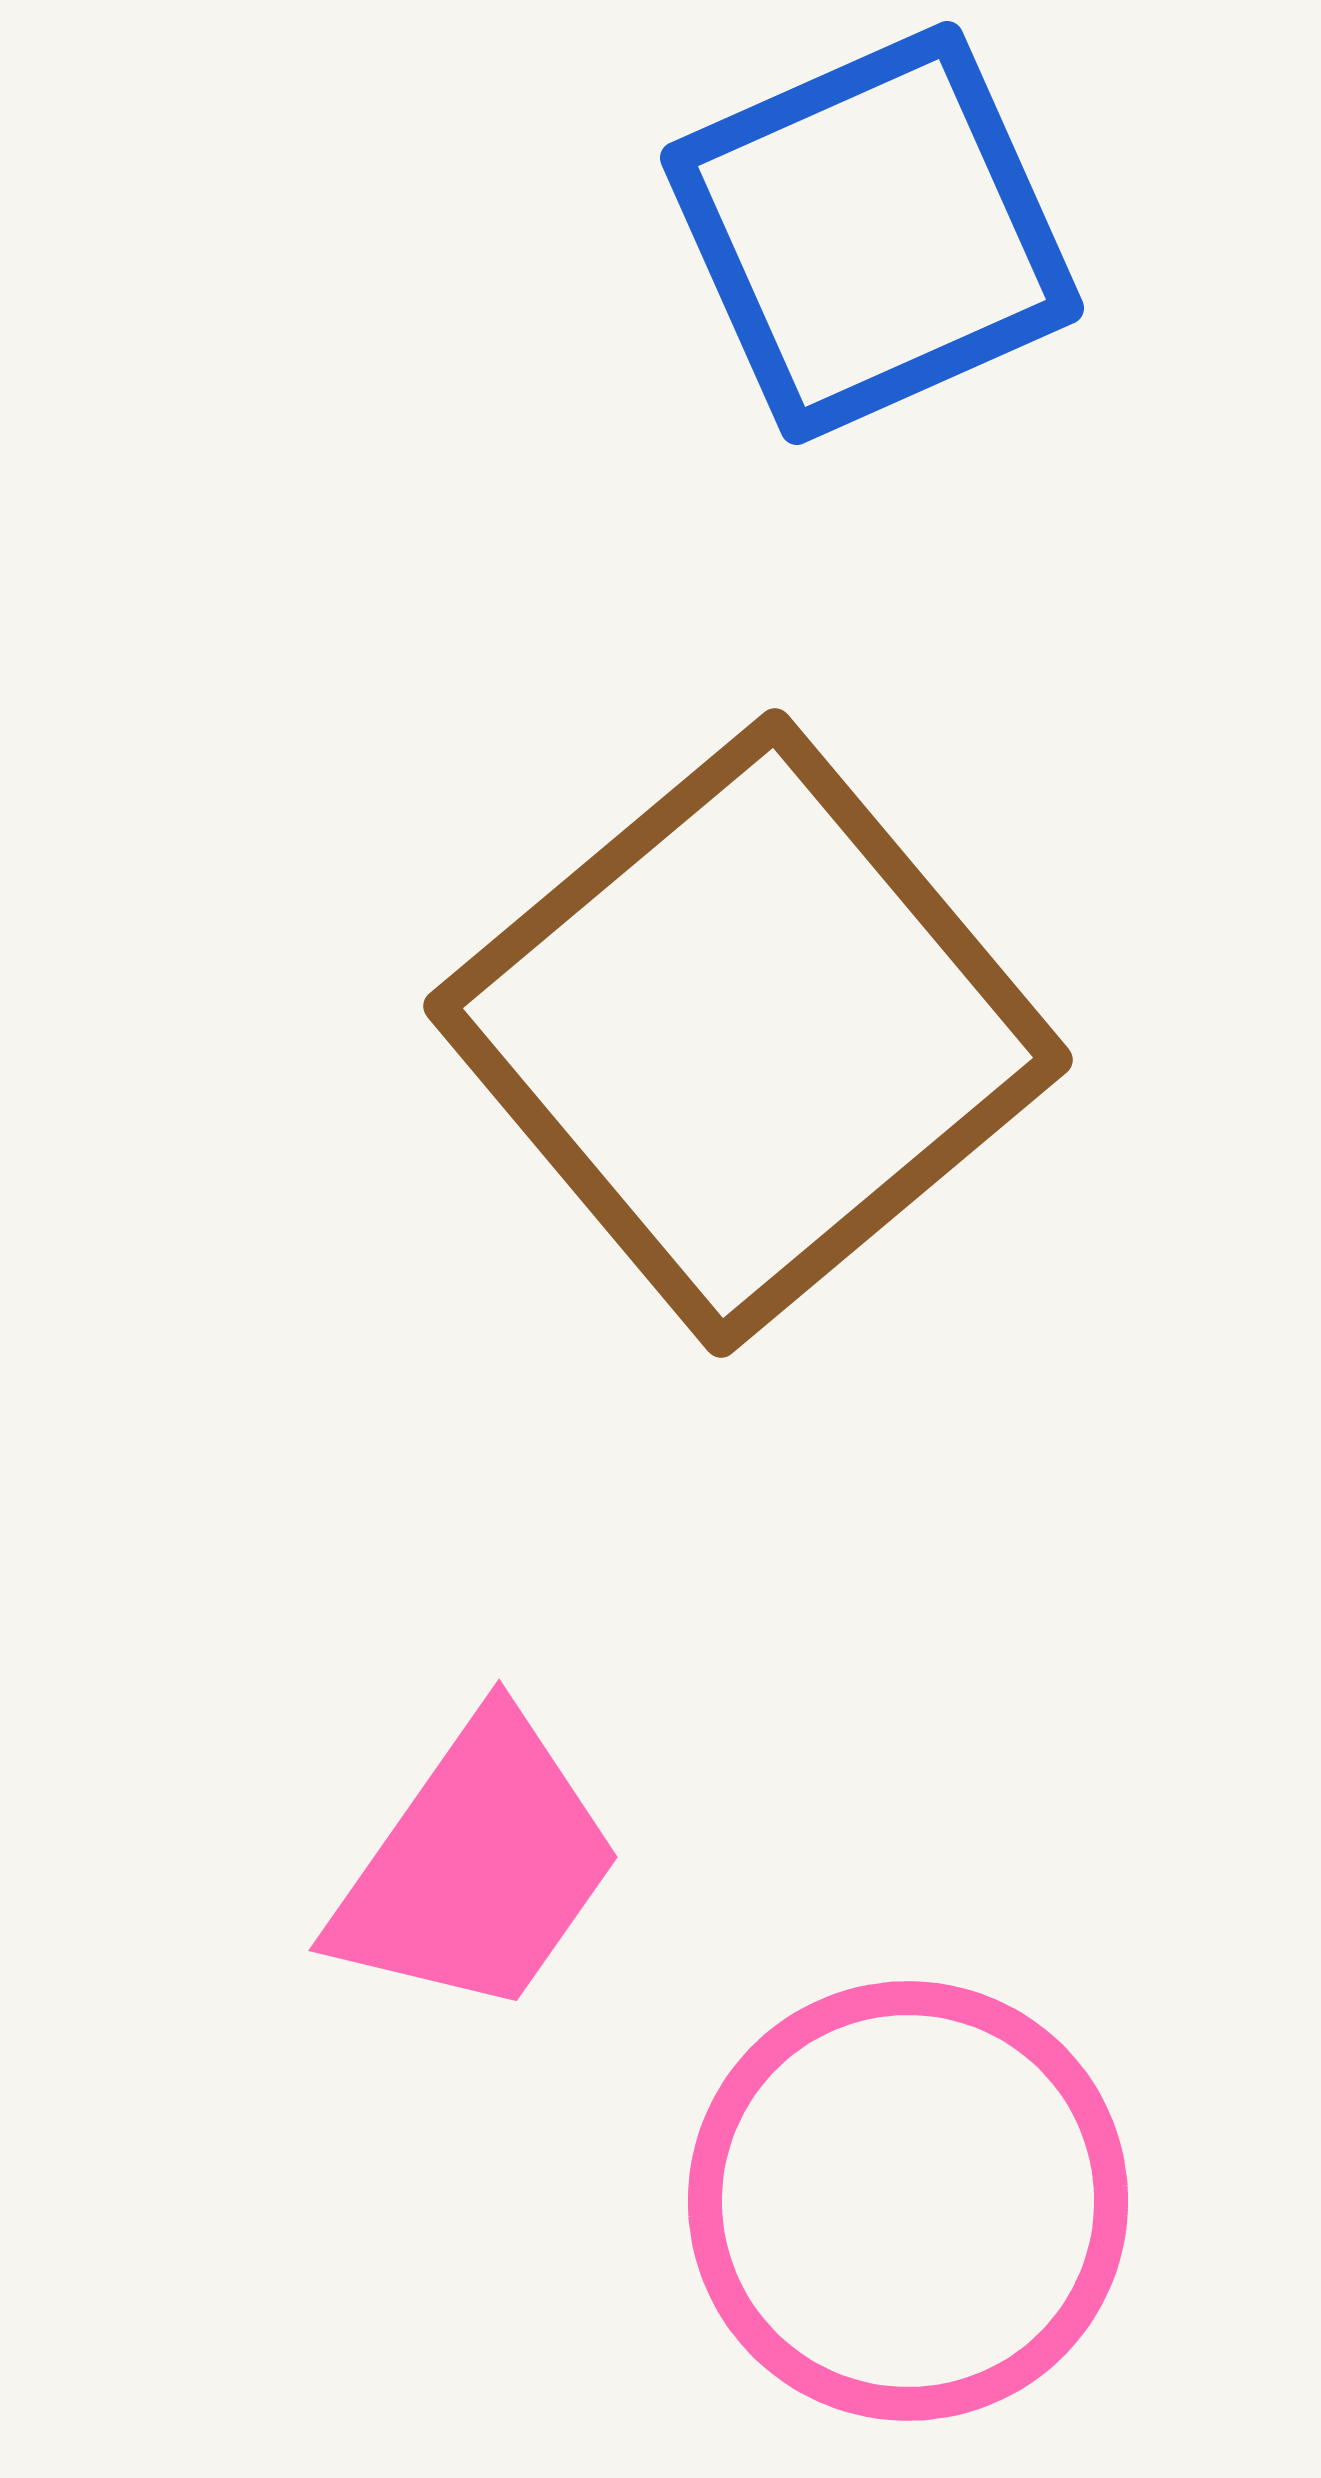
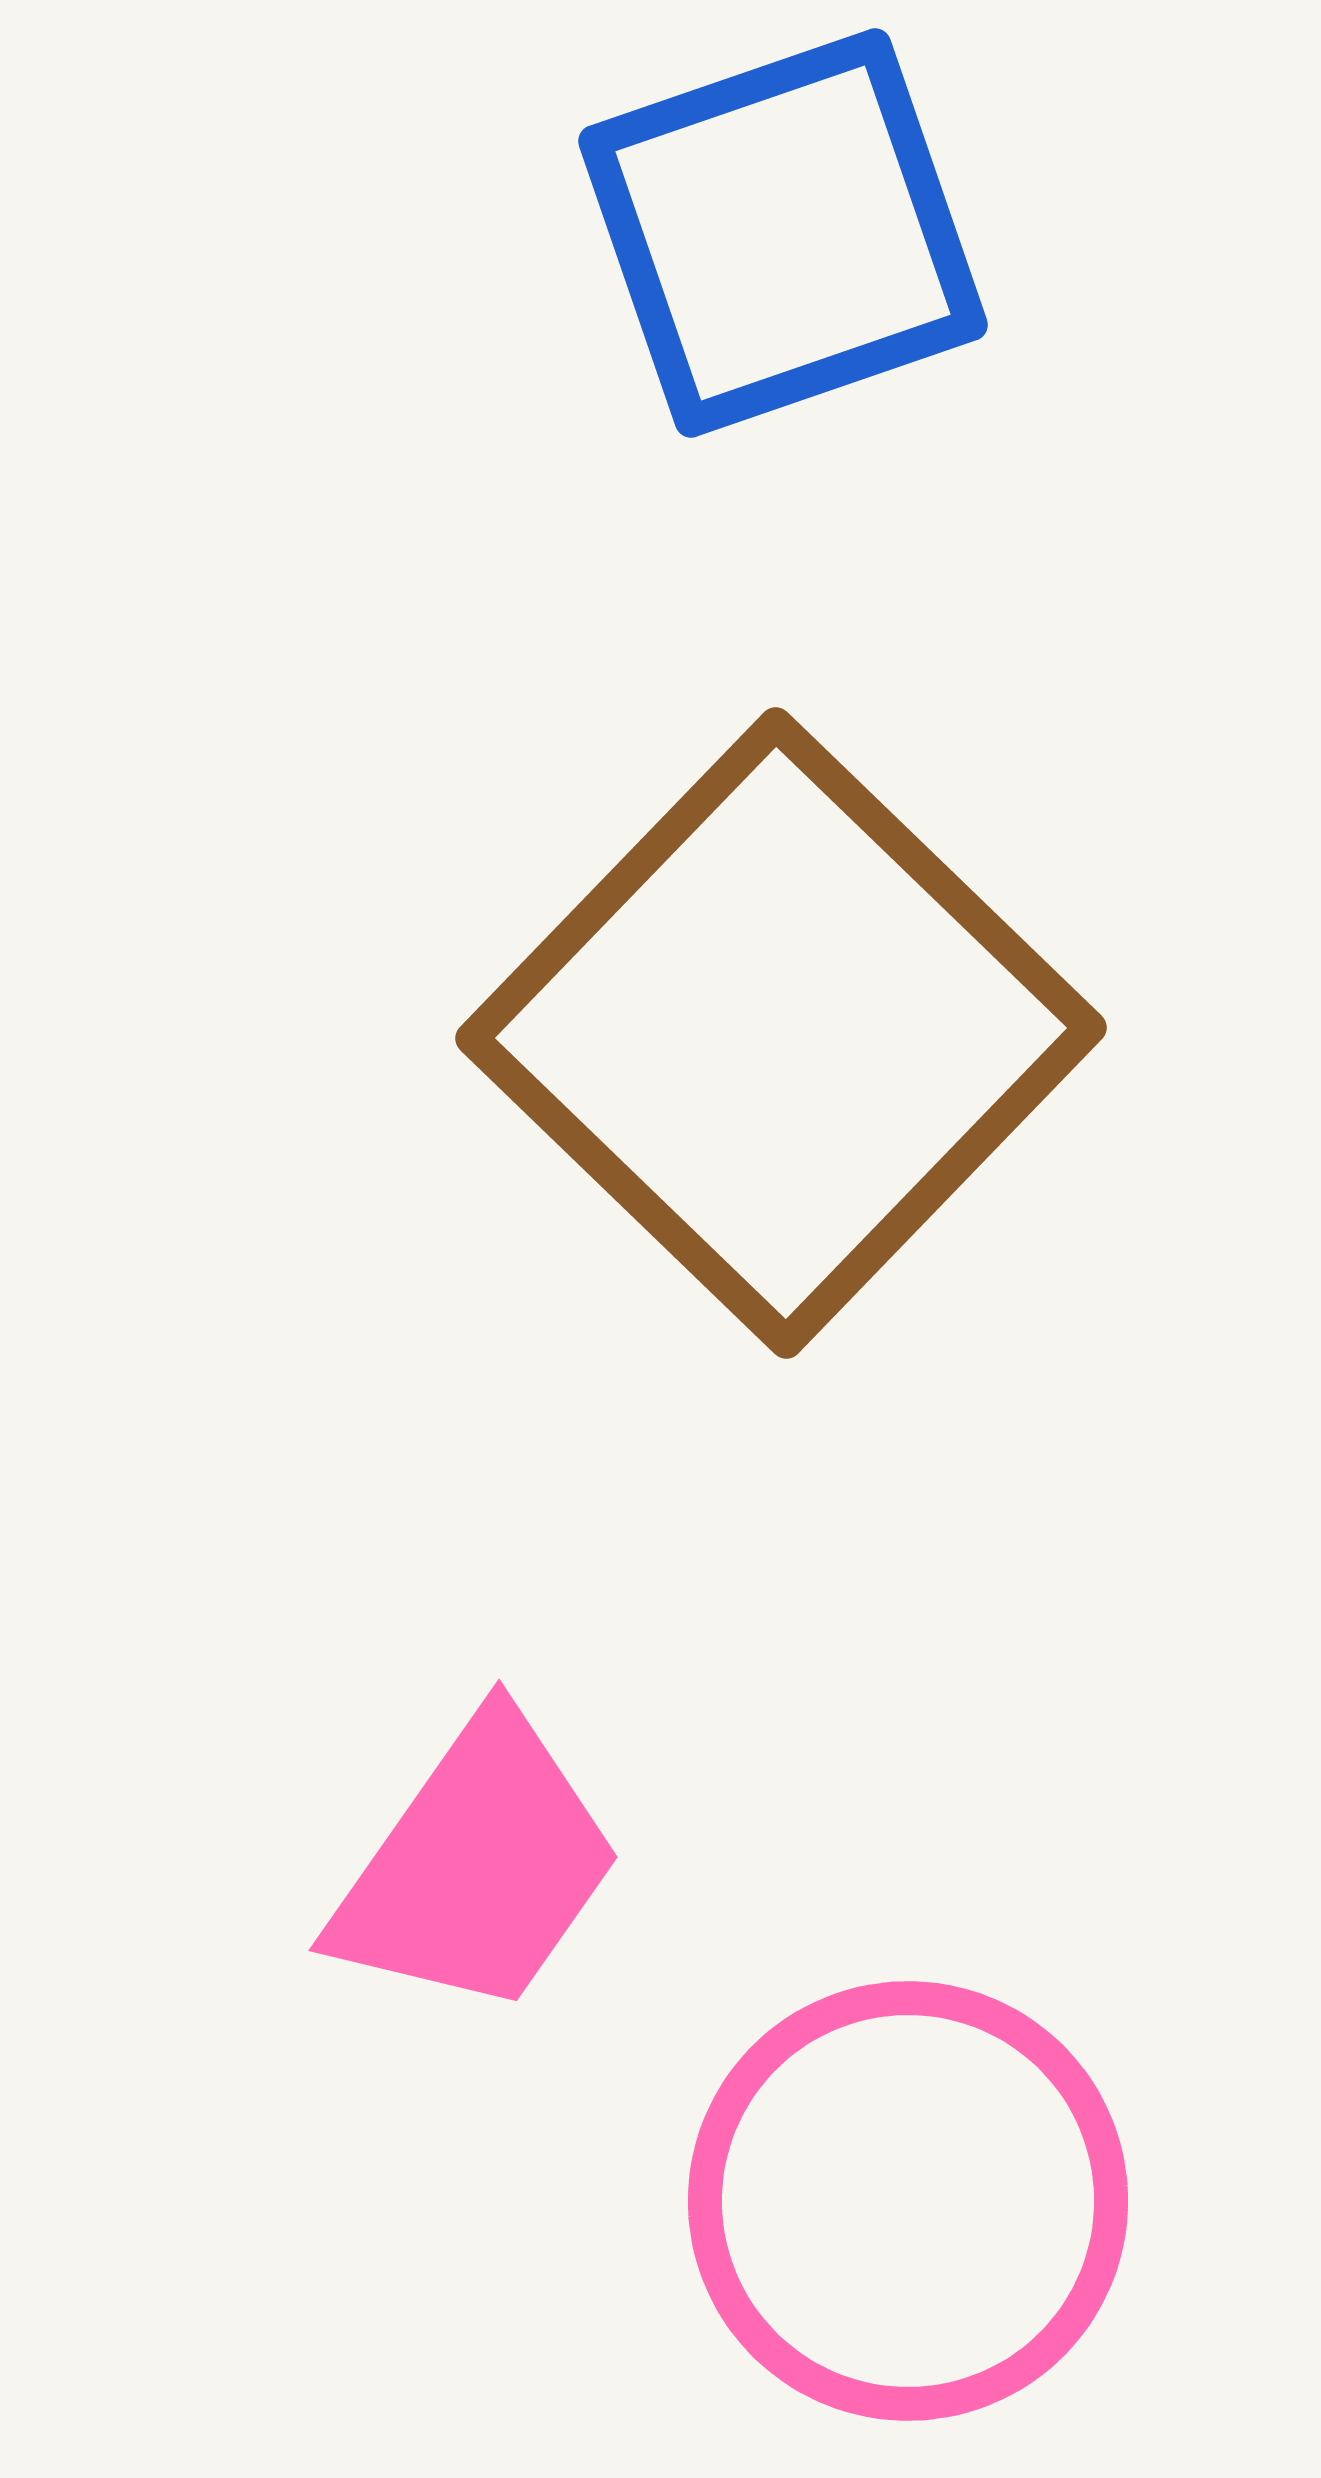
blue square: moved 89 px left; rotated 5 degrees clockwise
brown square: moved 33 px right; rotated 6 degrees counterclockwise
